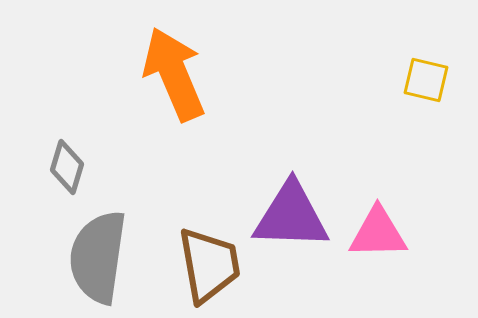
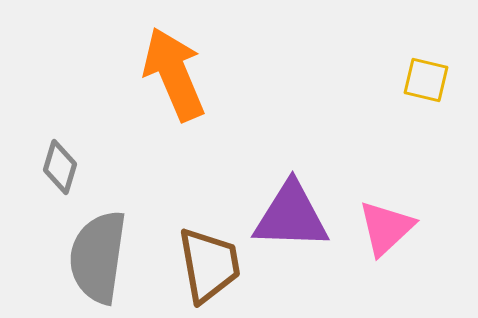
gray diamond: moved 7 px left
pink triangle: moved 8 px right, 5 px up; rotated 42 degrees counterclockwise
